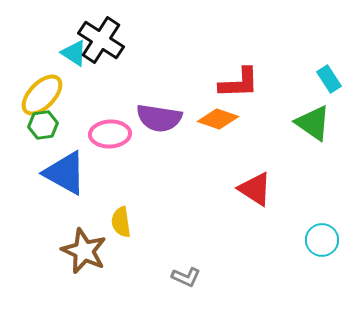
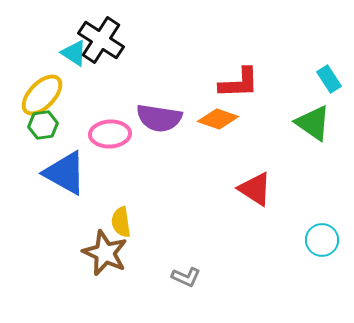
brown star: moved 21 px right, 2 px down
